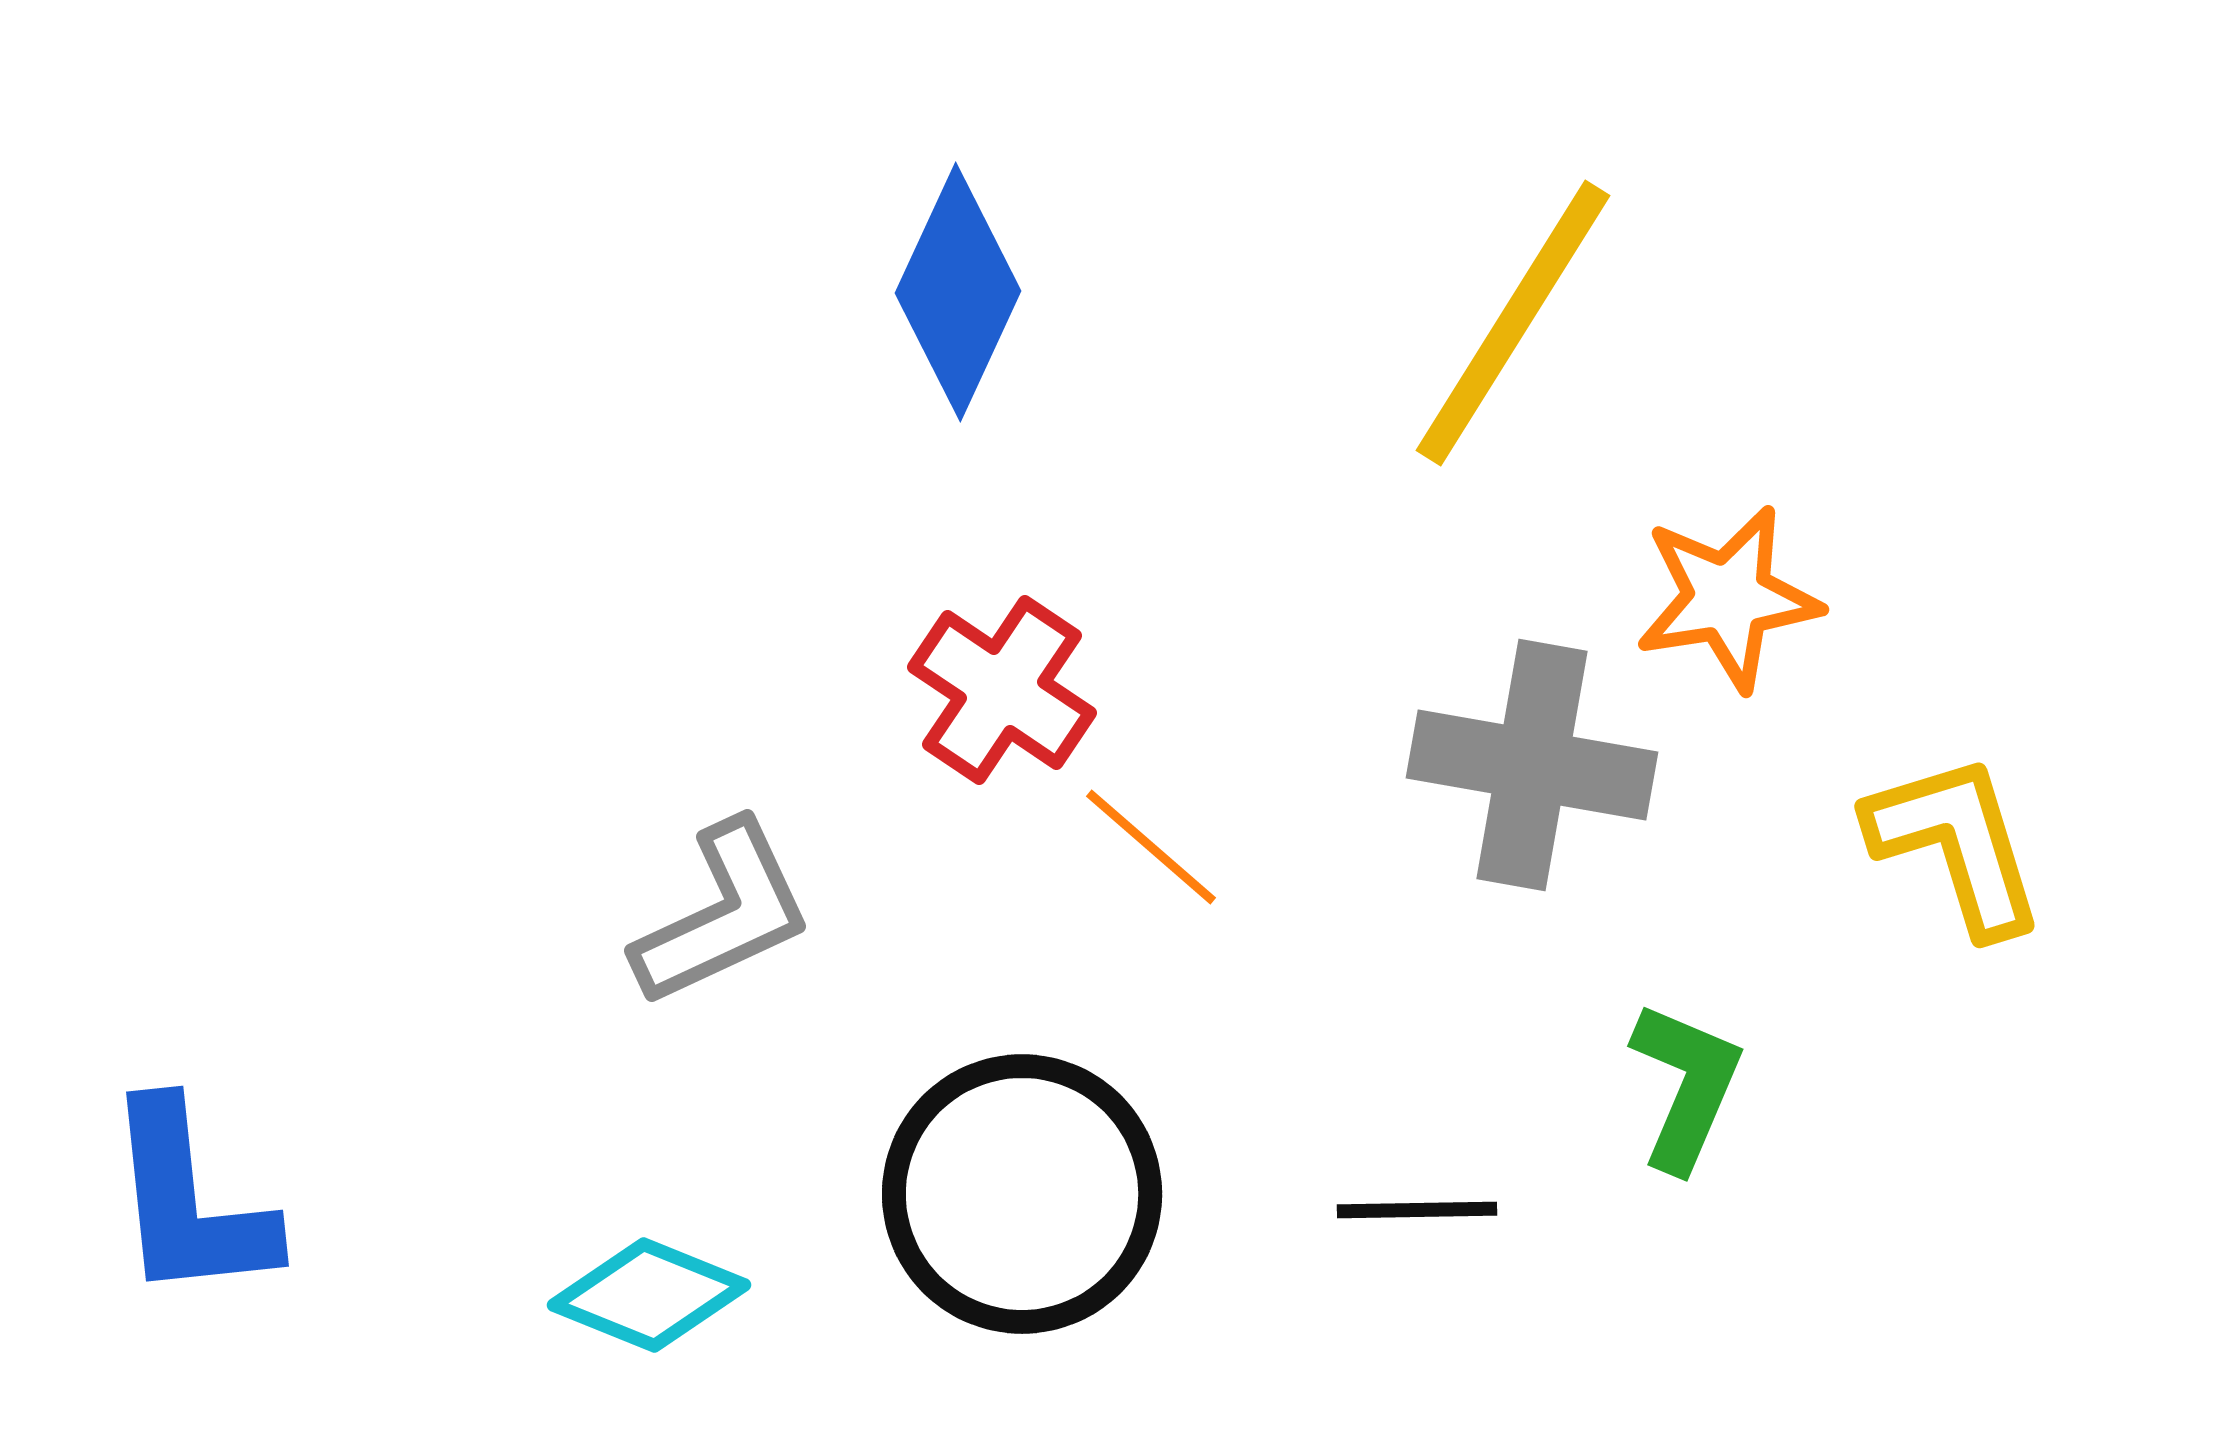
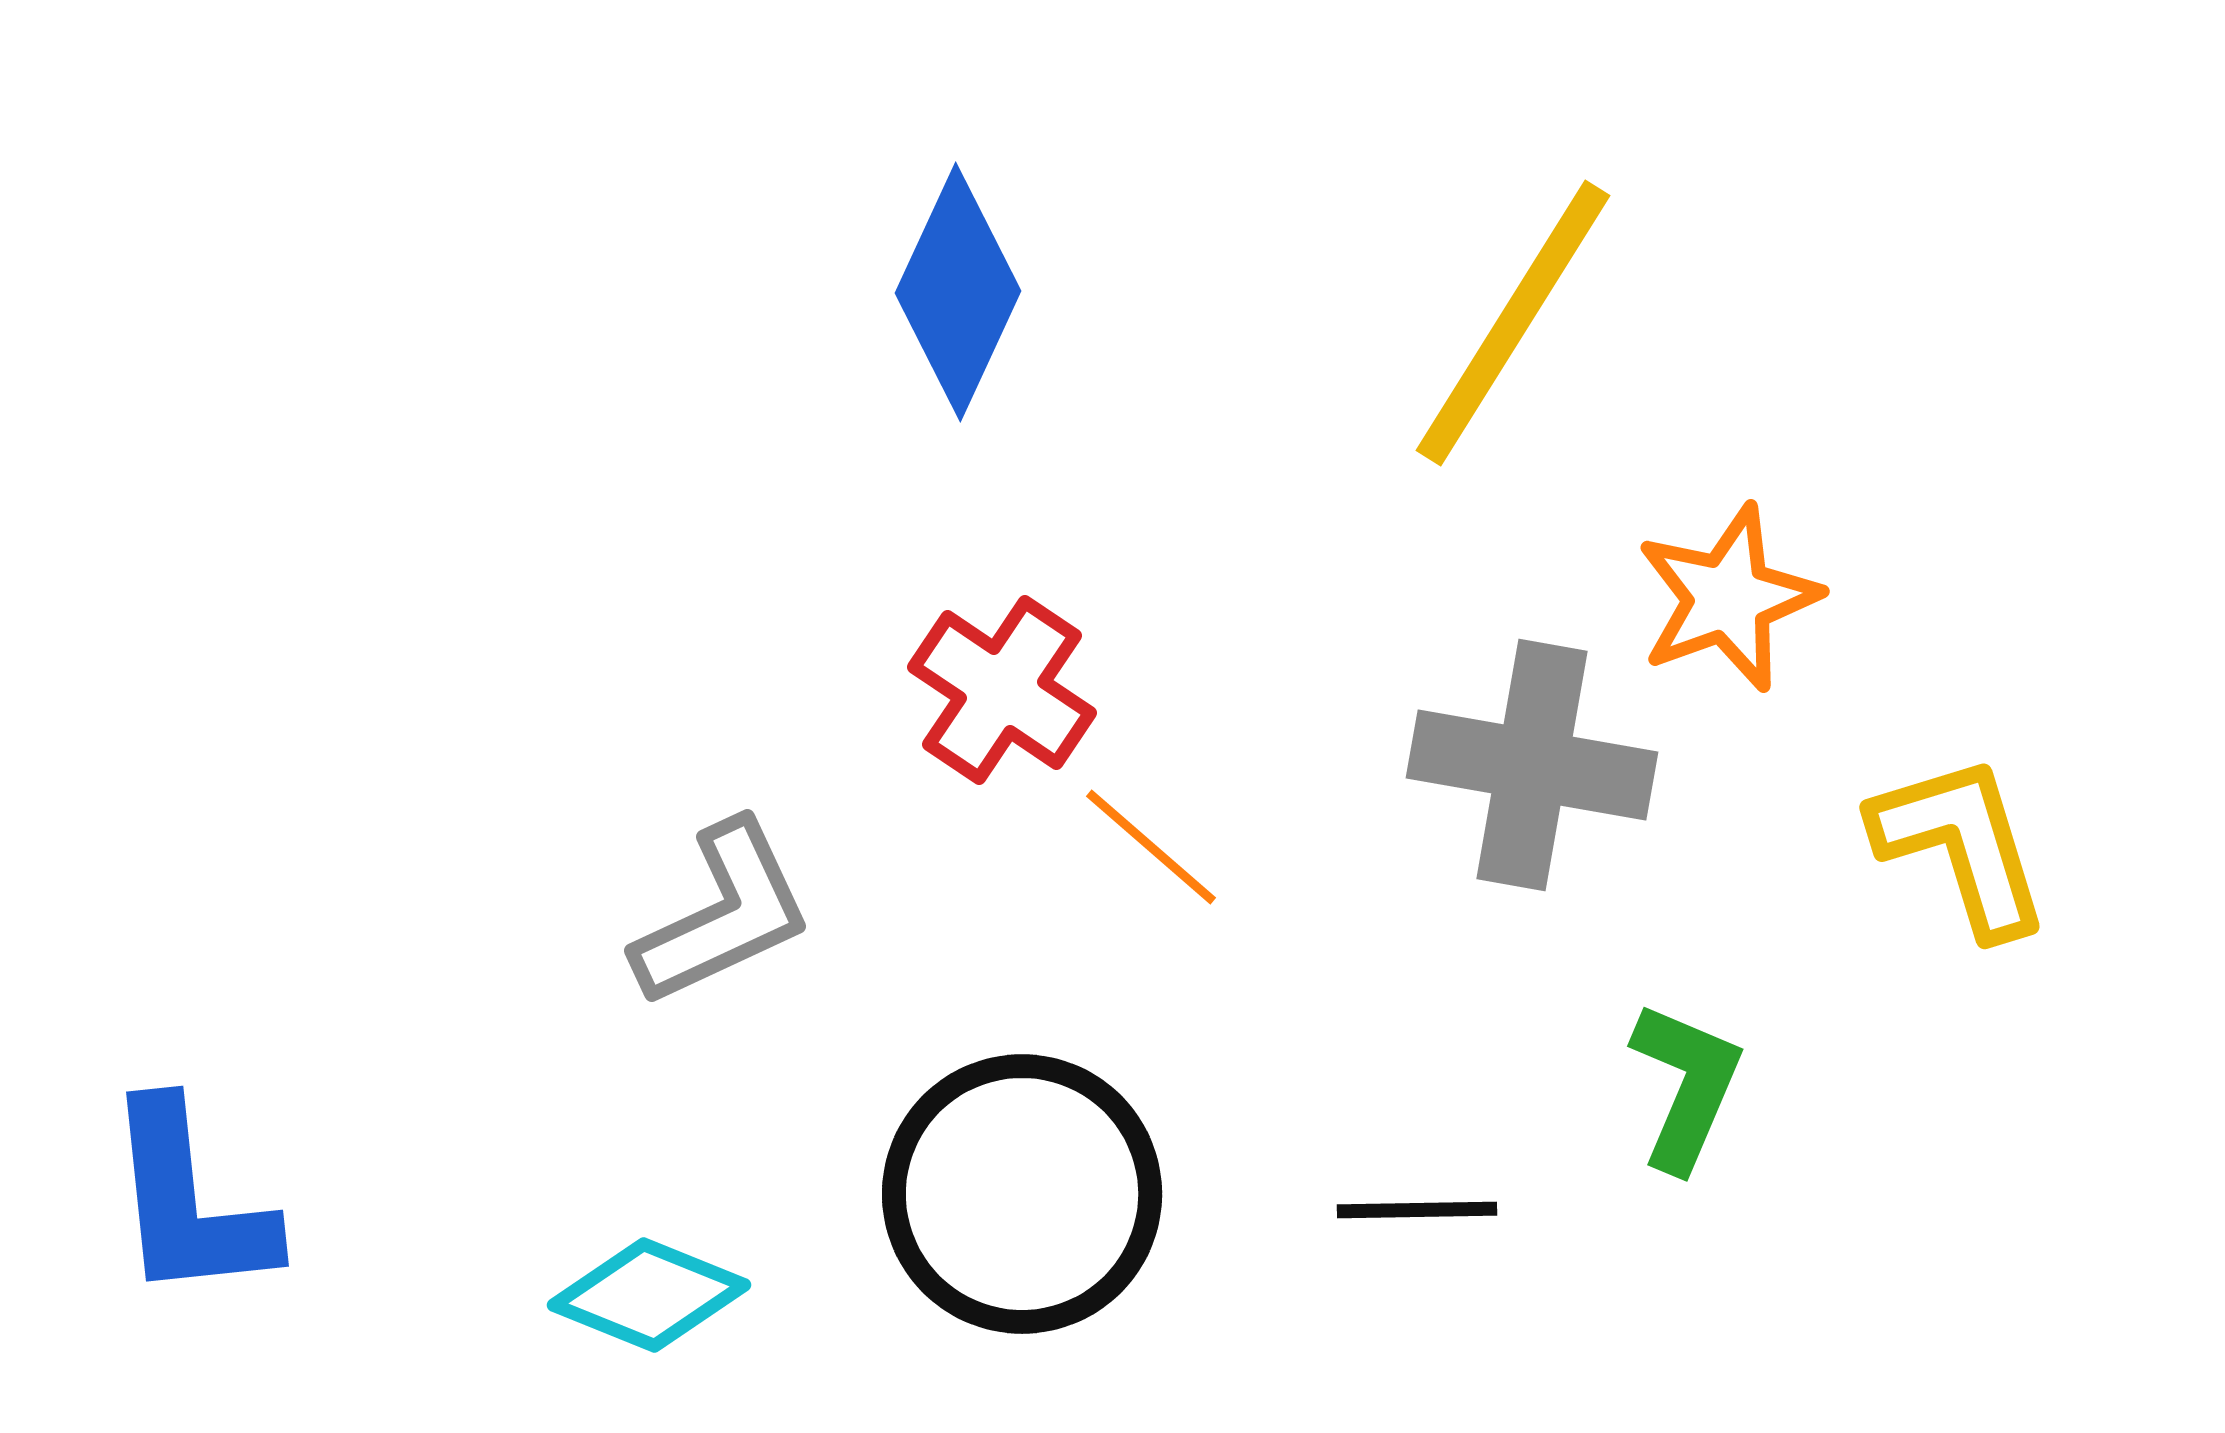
orange star: rotated 11 degrees counterclockwise
yellow L-shape: moved 5 px right, 1 px down
